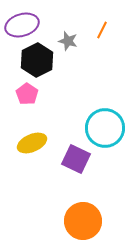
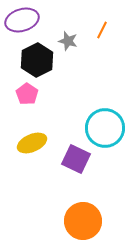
purple ellipse: moved 5 px up
